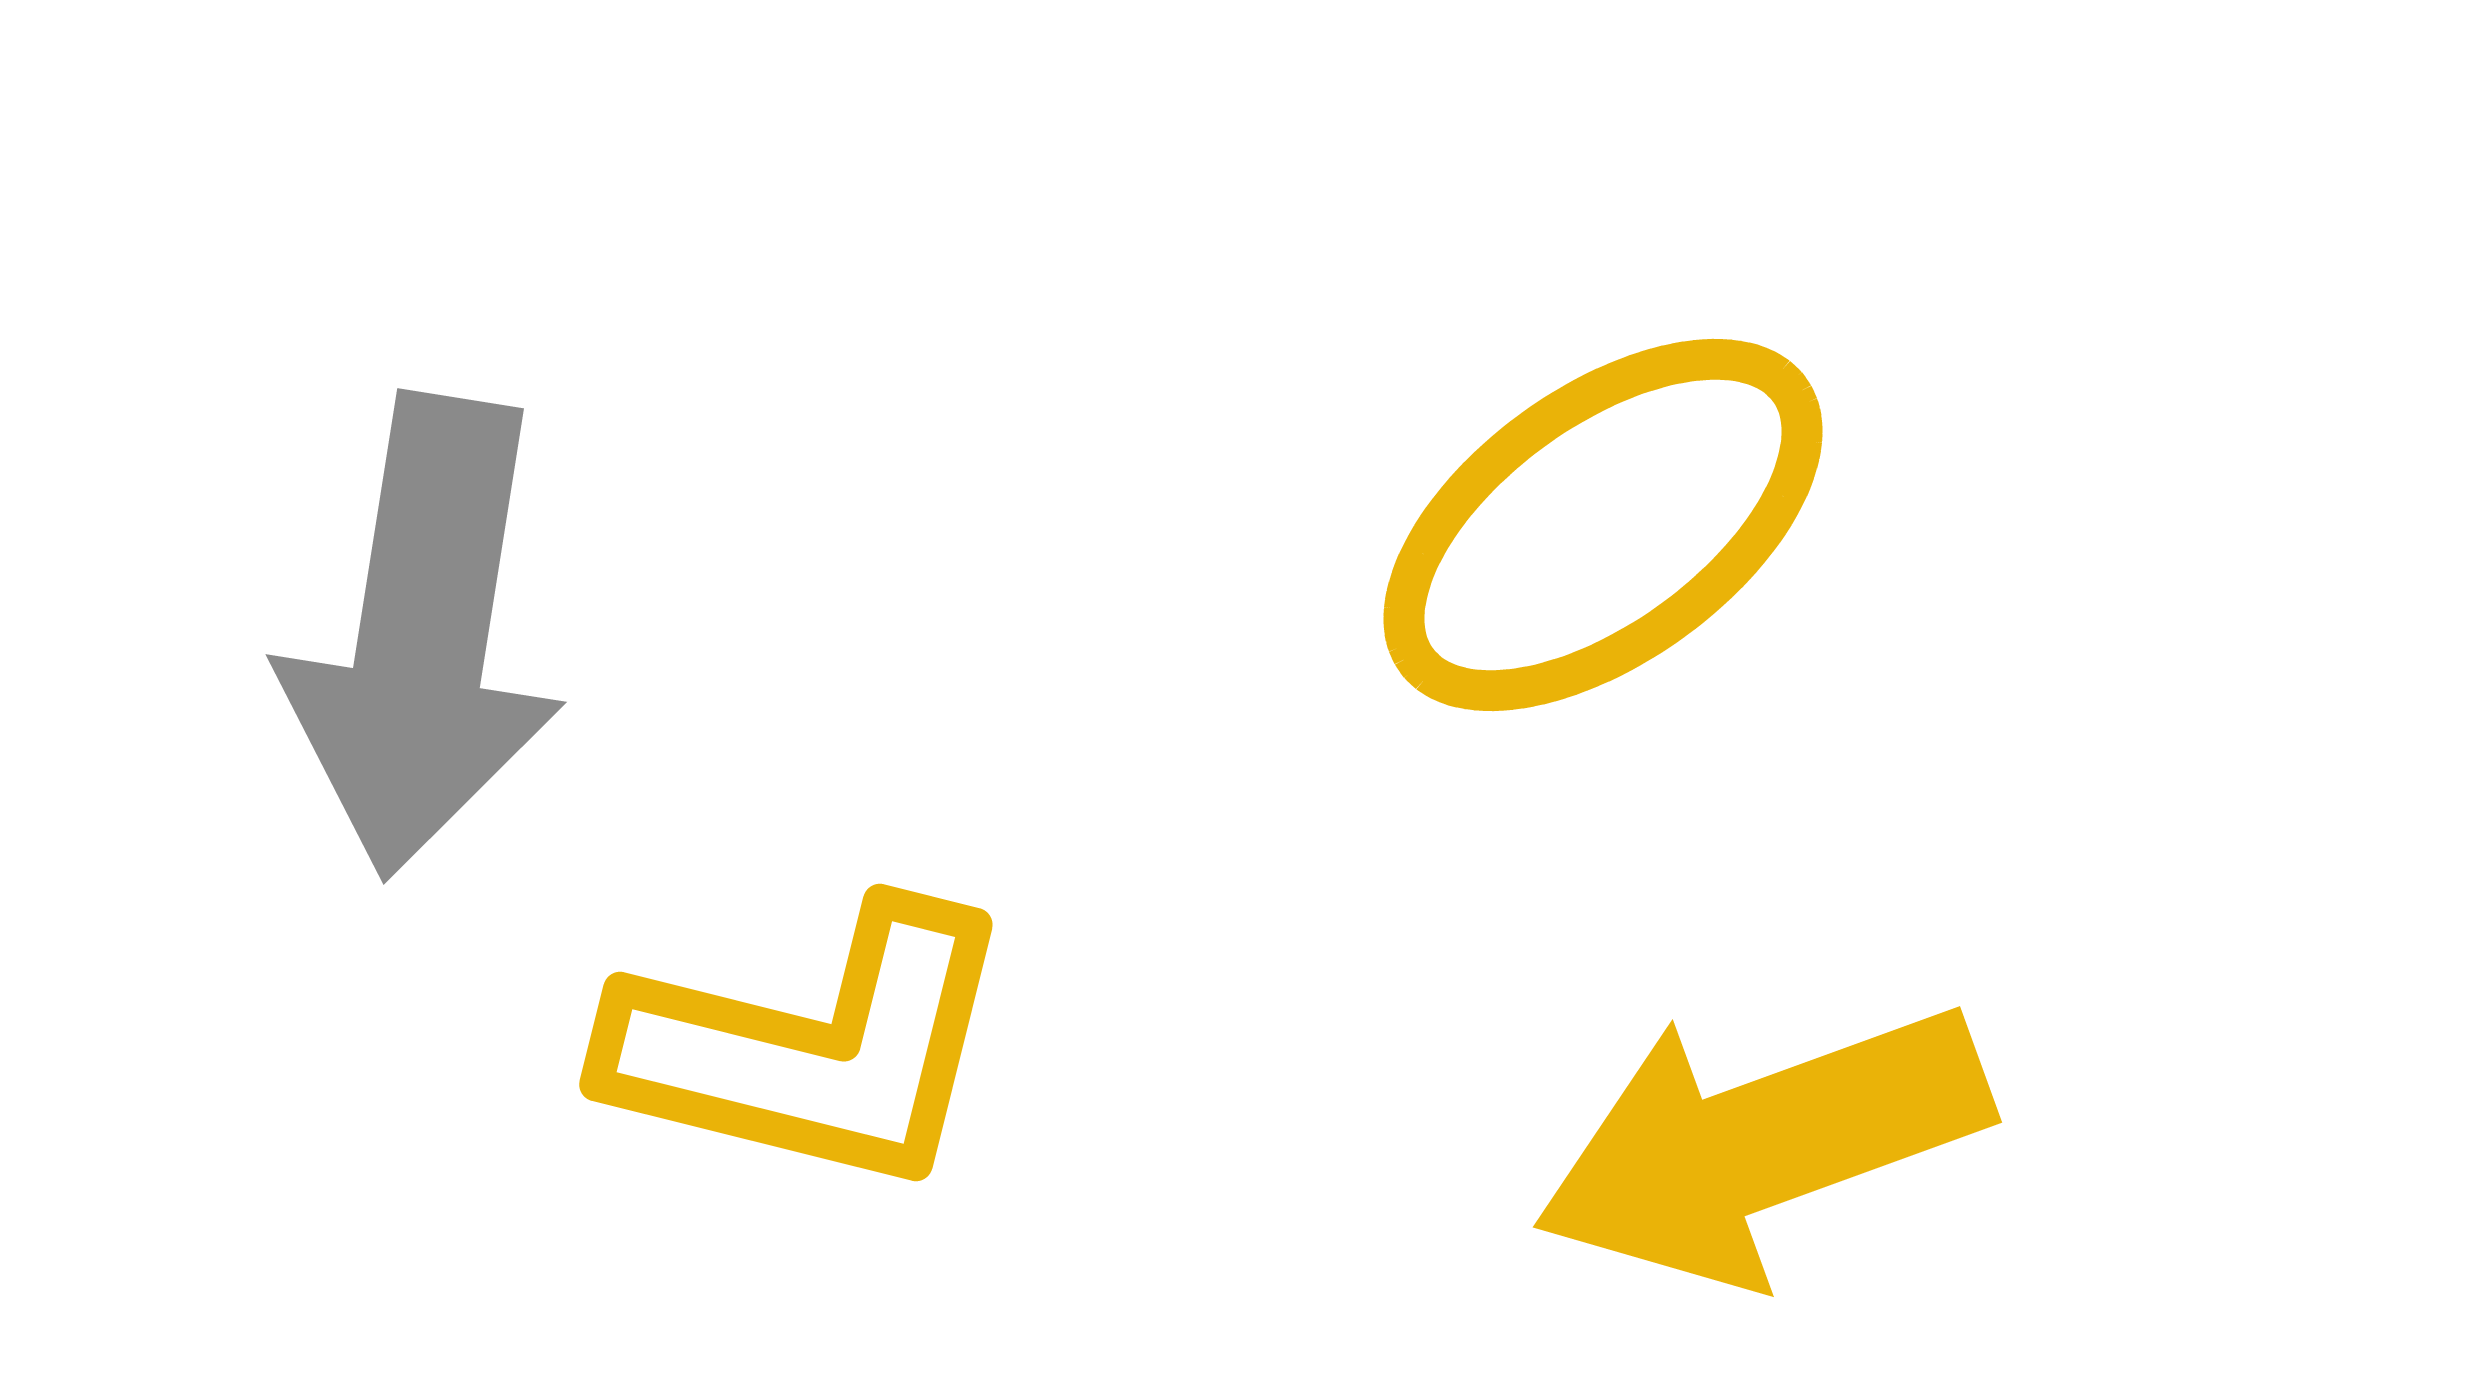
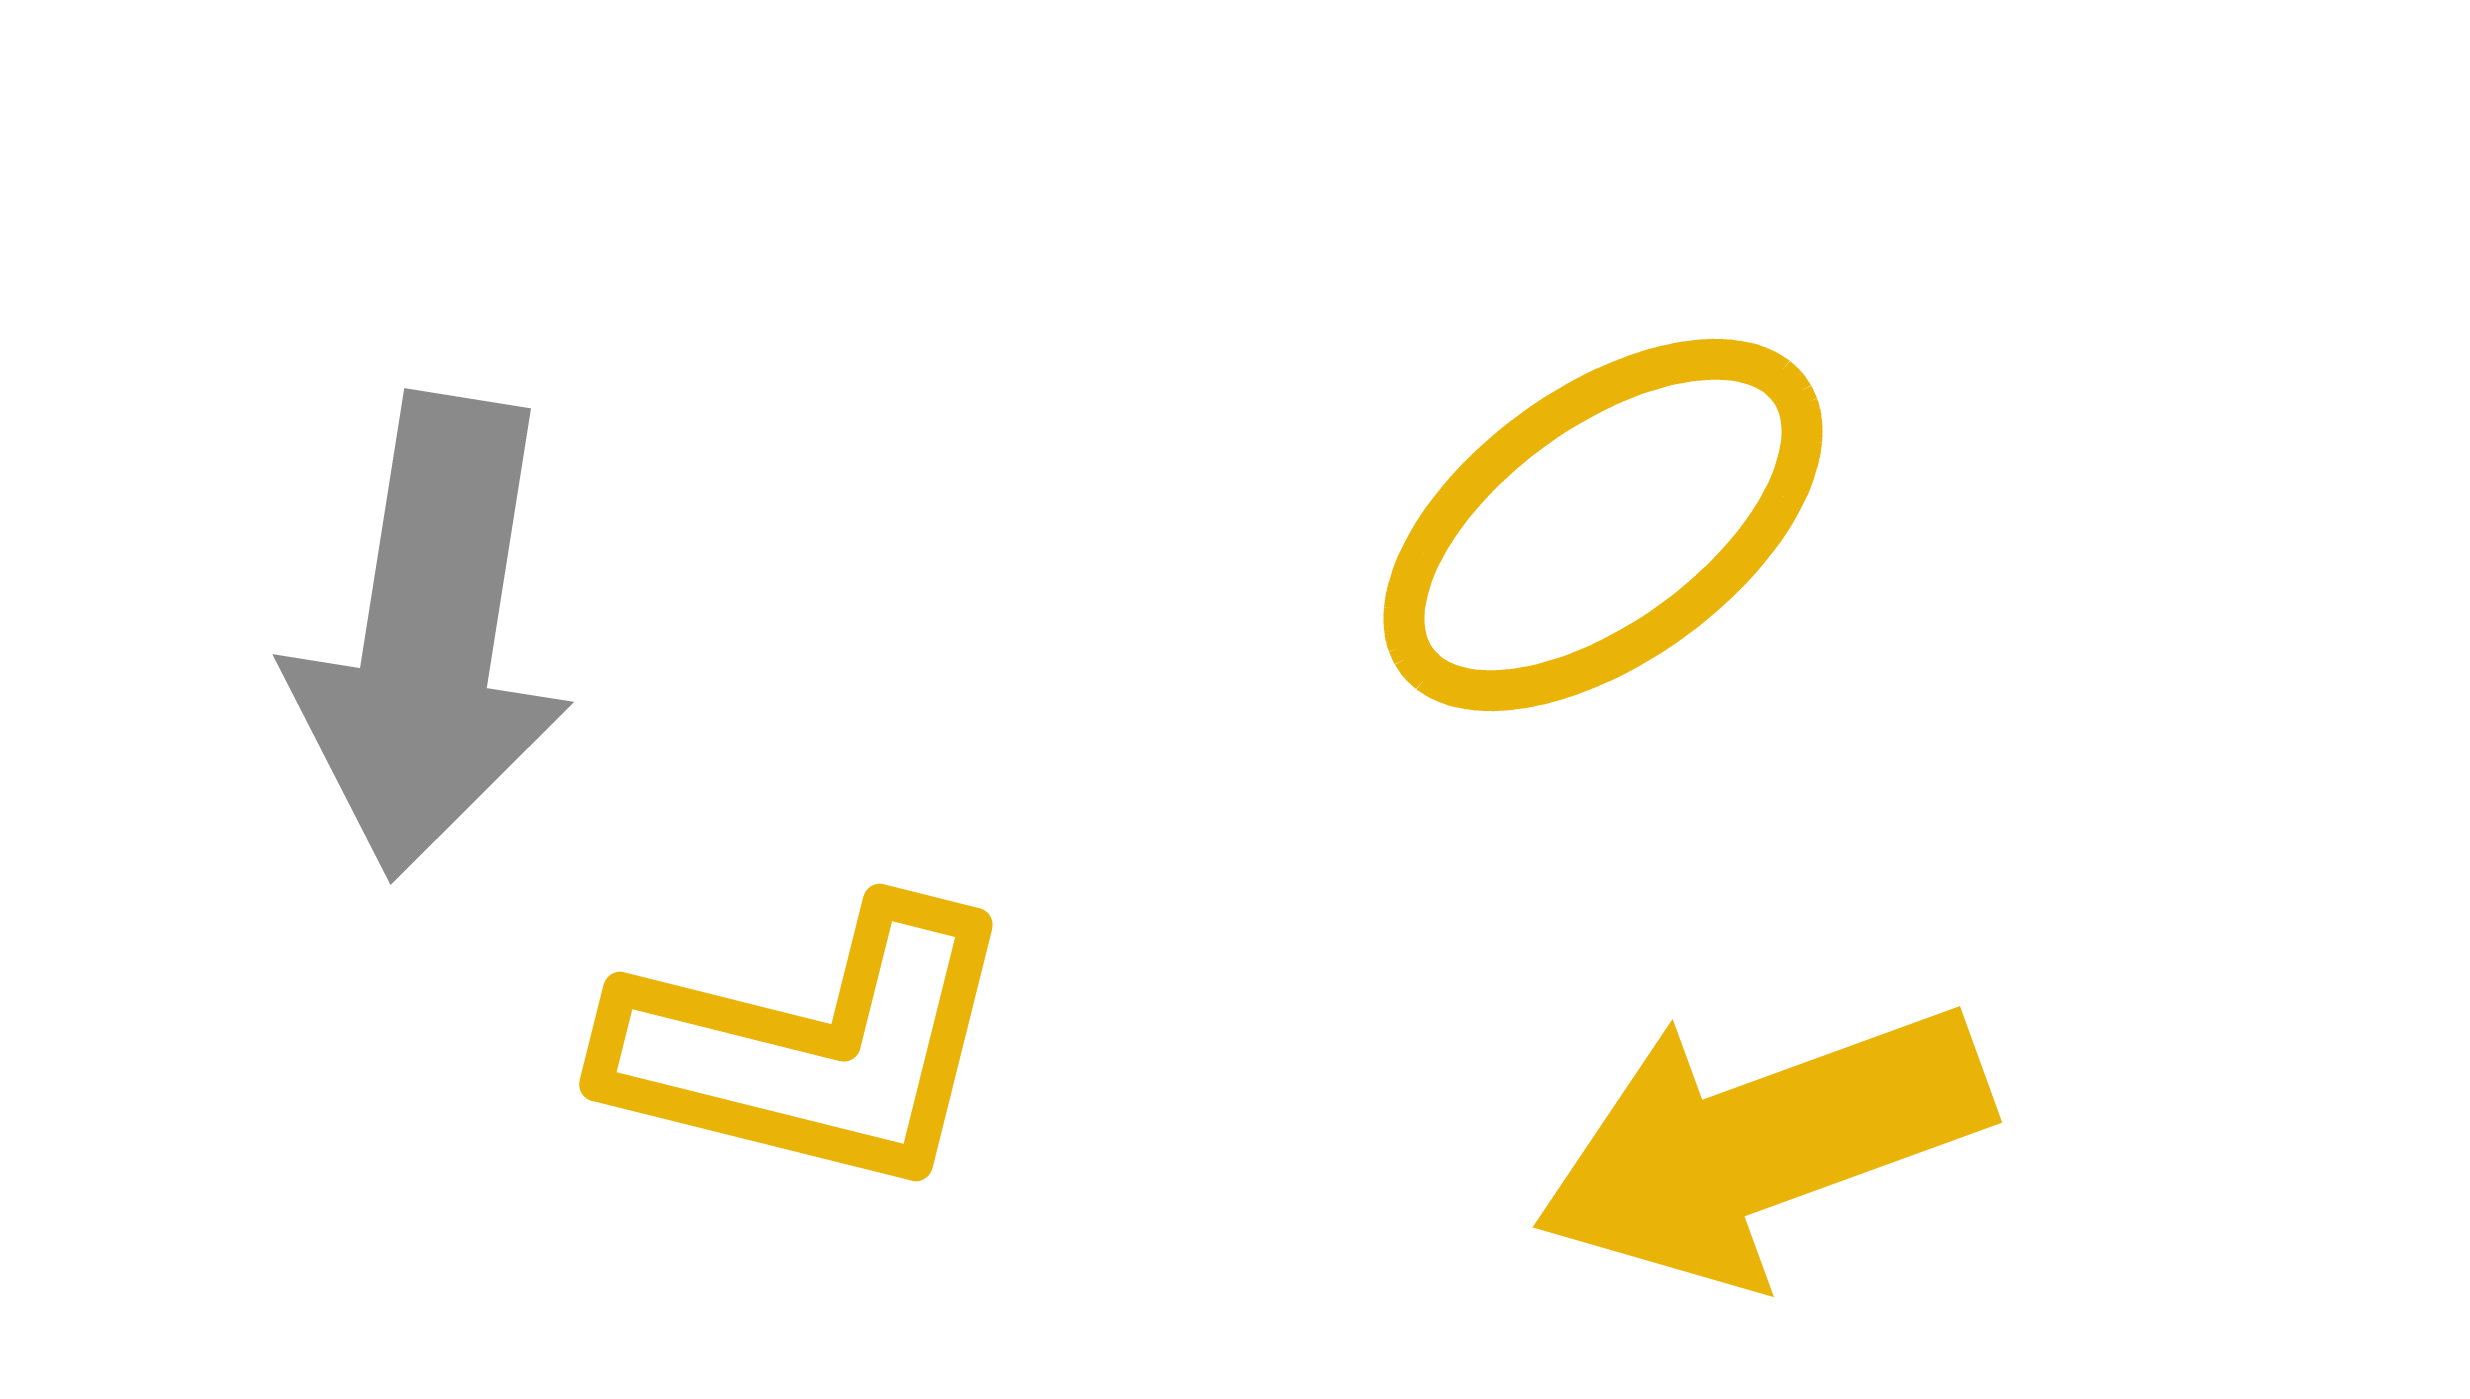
gray arrow: moved 7 px right
